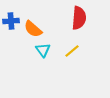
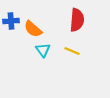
red semicircle: moved 2 px left, 2 px down
yellow line: rotated 63 degrees clockwise
